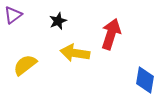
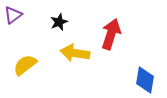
black star: moved 1 px right, 1 px down
